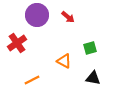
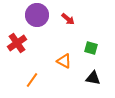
red arrow: moved 2 px down
green square: moved 1 px right; rotated 32 degrees clockwise
orange line: rotated 28 degrees counterclockwise
